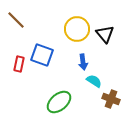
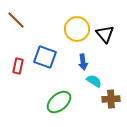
blue square: moved 3 px right, 2 px down
red rectangle: moved 1 px left, 2 px down
brown cross: rotated 24 degrees counterclockwise
